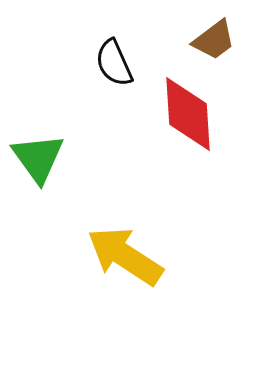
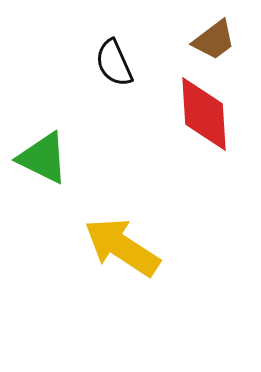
red diamond: moved 16 px right
green triangle: moved 5 px right; rotated 28 degrees counterclockwise
yellow arrow: moved 3 px left, 9 px up
